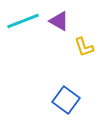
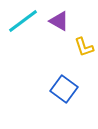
cyan line: rotated 16 degrees counterclockwise
blue square: moved 2 px left, 11 px up
